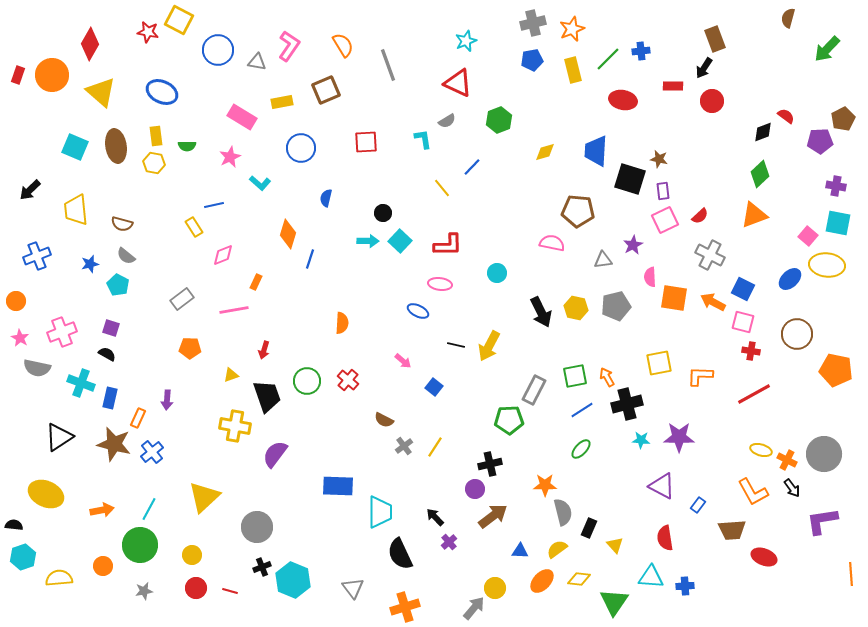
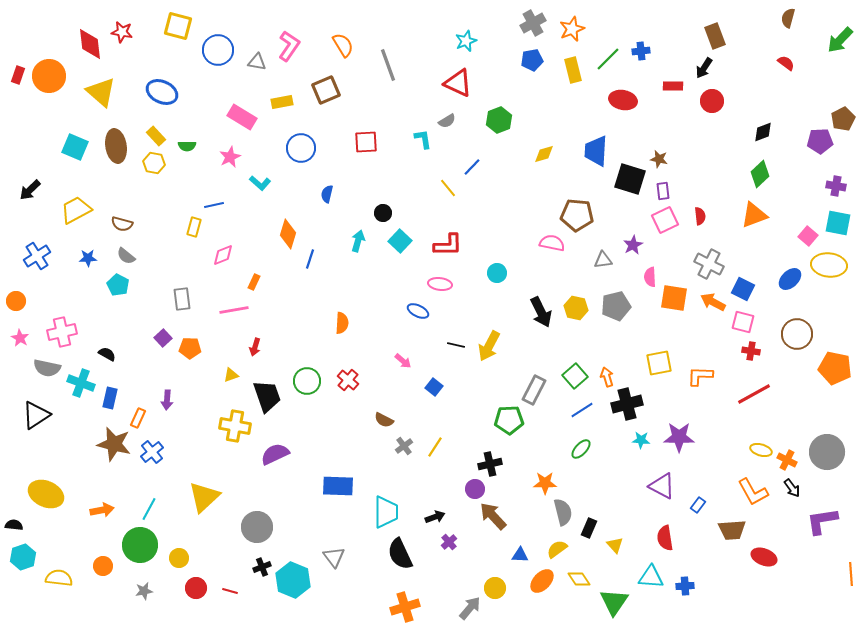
yellow square at (179, 20): moved 1 px left, 6 px down; rotated 12 degrees counterclockwise
gray cross at (533, 23): rotated 15 degrees counterclockwise
red star at (148, 32): moved 26 px left
brown rectangle at (715, 39): moved 3 px up
red diamond at (90, 44): rotated 36 degrees counterclockwise
green arrow at (827, 49): moved 13 px right, 9 px up
orange circle at (52, 75): moved 3 px left, 1 px down
red semicircle at (786, 116): moved 53 px up
yellow rectangle at (156, 136): rotated 36 degrees counterclockwise
yellow diamond at (545, 152): moved 1 px left, 2 px down
yellow line at (442, 188): moved 6 px right
blue semicircle at (326, 198): moved 1 px right, 4 px up
yellow trapezoid at (76, 210): rotated 68 degrees clockwise
brown pentagon at (578, 211): moved 1 px left, 4 px down
red semicircle at (700, 216): rotated 54 degrees counterclockwise
yellow rectangle at (194, 227): rotated 48 degrees clockwise
cyan arrow at (368, 241): moved 10 px left; rotated 75 degrees counterclockwise
gray cross at (710, 255): moved 1 px left, 9 px down
blue cross at (37, 256): rotated 12 degrees counterclockwise
blue star at (90, 264): moved 2 px left, 6 px up; rotated 12 degrees clockwise
yellow ellipse at (827, 265): moved 2 px right
orange rectangle at (256, 282): moved 2 px left
gray rectangle at (182, 299): rotated 60 degrees counterclockwise
purple square at (111, 328): moved 52 px right, 10 px down; rotated 30 degrees clockwise
pink cross at (62, 332): rotated 8 degrees clockwise
red arrow at (264, 350): moved 9 px left, 3 px up
gray semicircle at (37, 368): moved 10 px right
orange pentagon at (836, 370): moved 1 px left, 2 px up
green square at (575, 376): rotated 30 degrees counterclockwise
orange arrow at (607, 377): rotated 12 degrees clockwise
black triangle at (59, 437): moved 23 px left, 22 px up
purple semicircle at (275, 454): rotated 28 degrees clockwise
gray circle at (824, 454): moved 3 px right, 2 px up
orange star at (545, 485): moved 2 px up
cyan trapezoid at (380, 512): moved 6 px right
brown arrow at (493, 516): rotated 96 degrees counterclockwise
black arrow at (435, 517): rotated 114 degrees clockwise
blue triangle at (520, 551): moved 4 px down
yellow circle at (192, 555): moved 13 px left, 3 px down
yellow semicircle at (59, 578): rotated 12 degrees clockwise
yellow diamond at (579, 579): rotated 50 degrees clockwise
gray triangle at (353, 588): moved 19 px left, 31 px up
gray arrow at (474, 608): moved 4 px left
